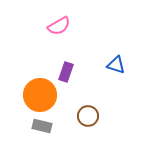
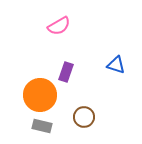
brown circle: moved 4 px left, 1 px down
